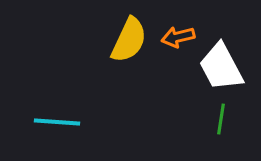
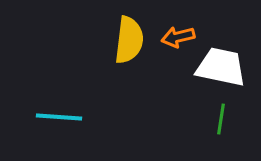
yellow semicircle: rotated 18 degrees counterclockwise
white trapezoid: rotated 130 degrees clockwise
cyan line: moved 2 px right, 5 px up
